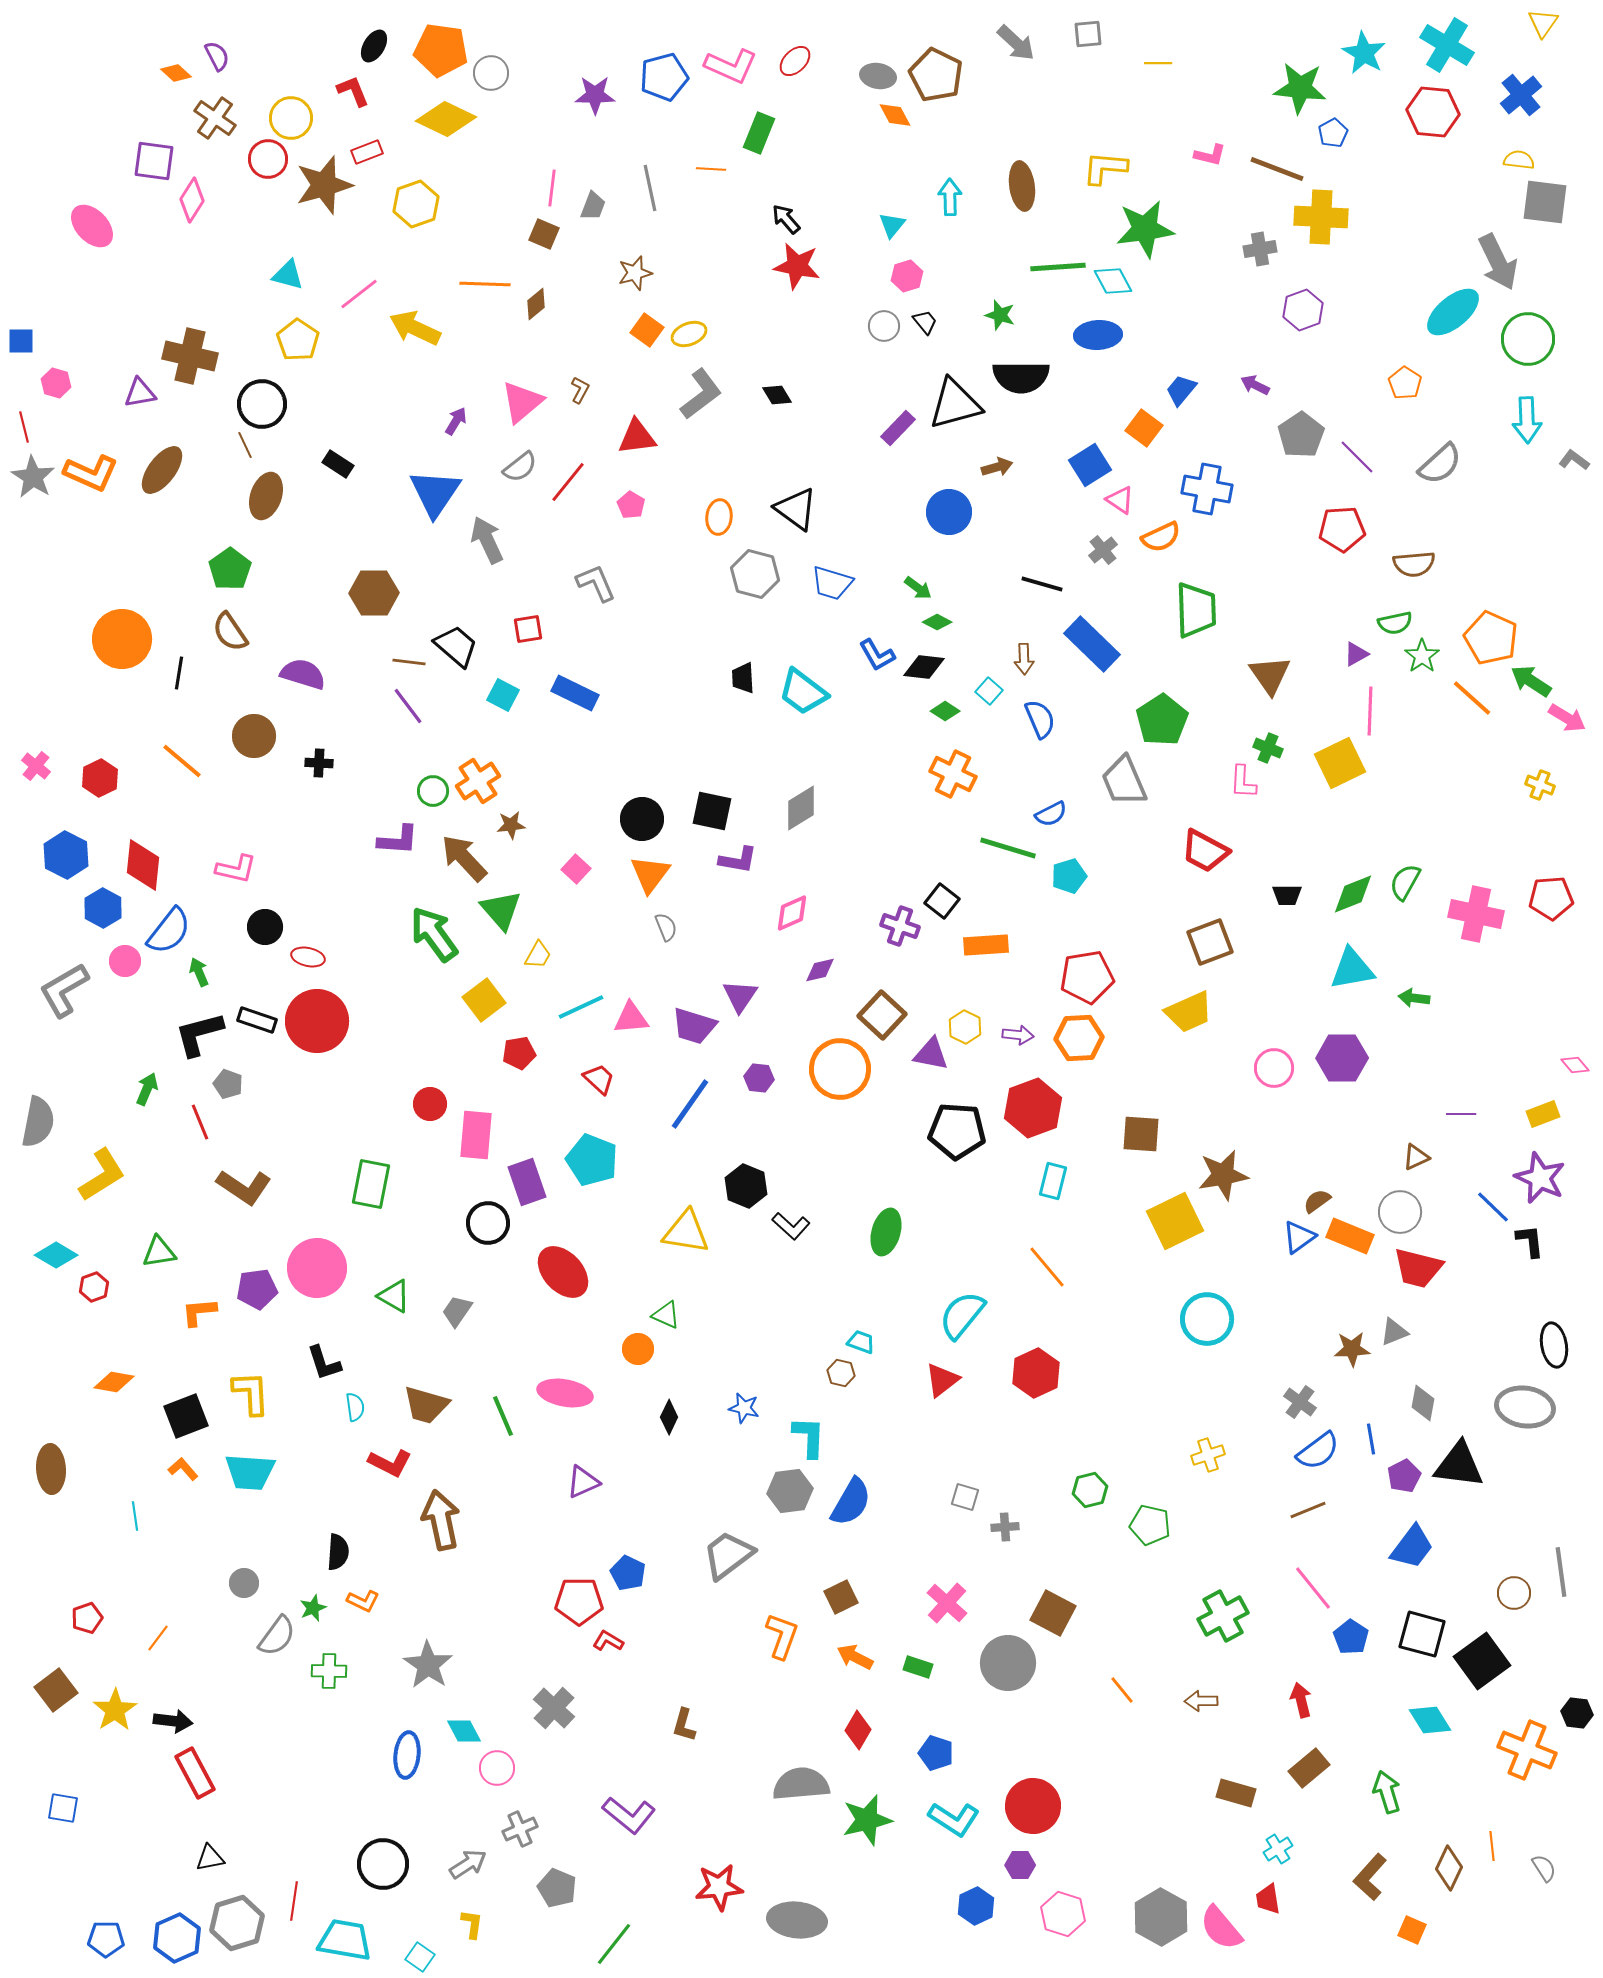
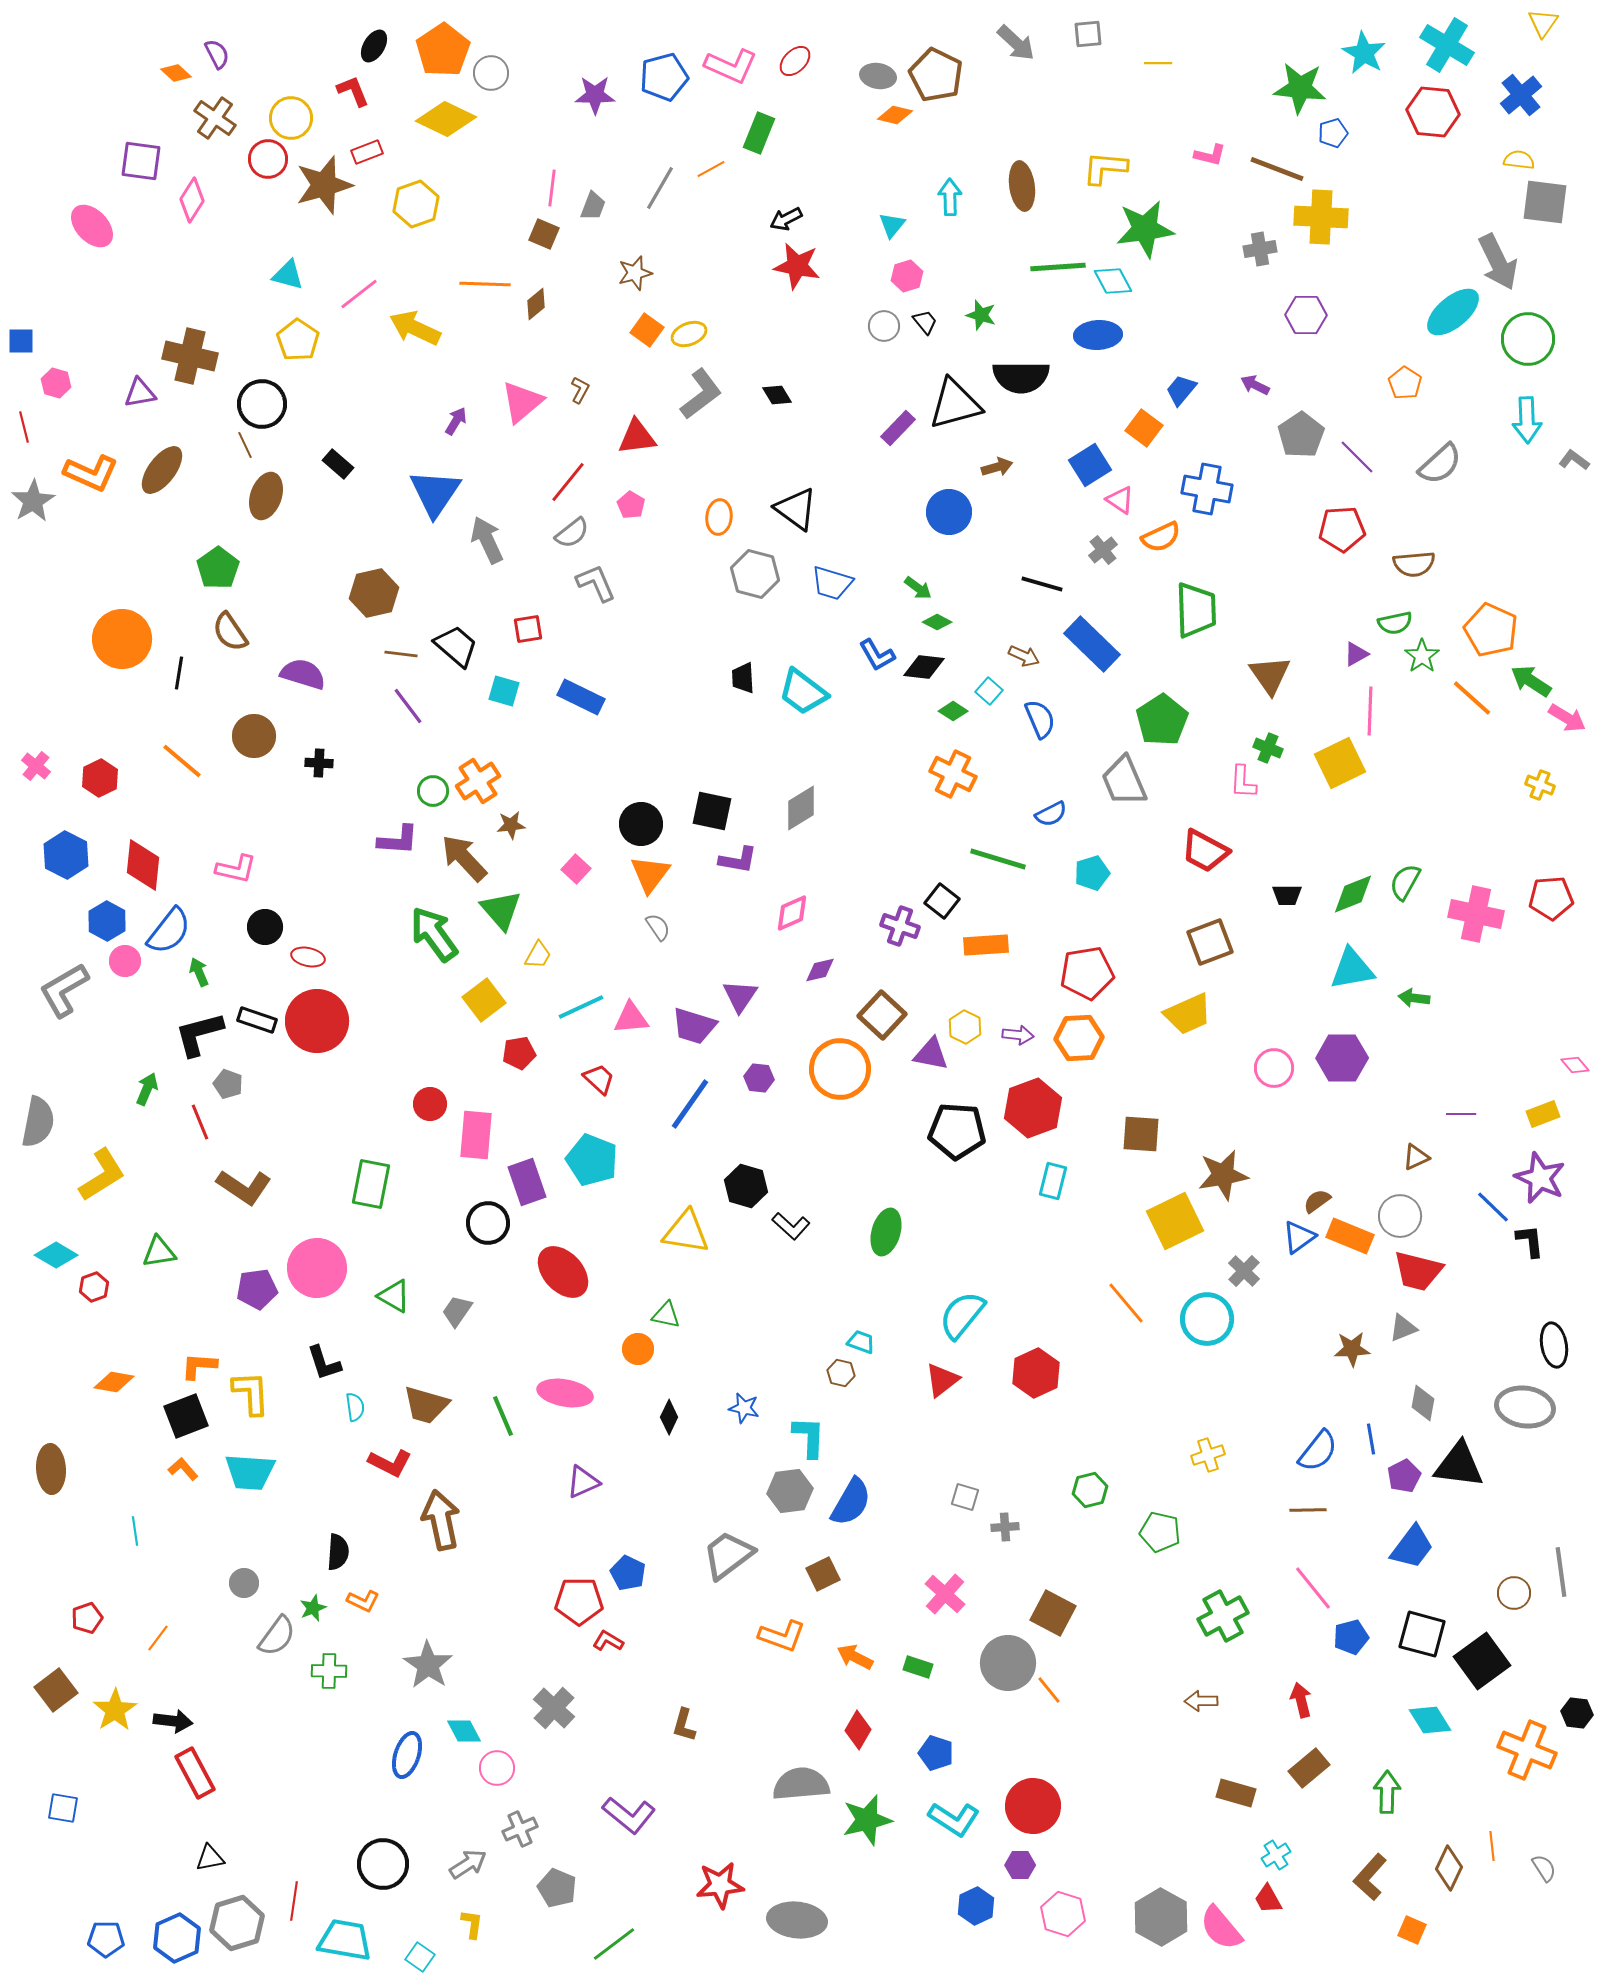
orange pentagon at (441, 50): moved 2 px right; rotated 30 degrees clockwise
purple semicircle at (217, 56): moved 2 px up
orange diamond at (895, 115): rotated 48 degrees counterclockwise
blue pentagon at (1333, 133): rotated 12 degrees clockwise
purple square at (154, 161): moved 13 px left
orange line at (711, 169): rotated 32 degrees counterclockwise
gray line at (650, 188): moved 10 px right; rotated 42 degrees clockwise
black arrow at (786, 219): rotated 76 degrees counterclockwise
purple hexagon at (1303, 310): moved 3 px right, 5 px down; rotated 21 degrees clockwise
green star at (1000, 315): moved 19 px left
black rectangle at (338, 464): rotated 8 degrees clockwise
gray semicircle at (520, 467): moved 52 px right, 66 px down
gray star at (33, 477): moved 24 px down; rotated 9 degrees clockwise
green pentagon at (230, 569): moved 12 px left, 1 px up
brown hexagon at (374, 593): rotated 12 degrees counterclockwise
orange pentagon at (1491, 638): moved 8 px up
brown arrow at (1024, 659): moved 3 px up; rotated 64 degrees counterclockwise
brown line at (409, 662): moved 8 px left, 8 px up
blue rectangle at (575, 693): moved 6 px right, 4 px down
cyan square at (503, 695): moved 1 px right, 4 px up; rotated 12 degrees counterclockwise
green diamond at (945, 711): moved 8 px right
black circle at (642, 819): moved 1 px left, 5 px down
green line at (1008, 848): moved 10 px left, 11 px down
cyan pentagon at (1069, 876): moved 23 px right, 3 px up
blue hexagon at (103, 908): moved 4 px right, 13 px down
gray semicircle at (666, 927): moved 8 px left; rotated 12 degrees counterclockwise
red pentagon at (1087, 977): moved 4 px up
yellow trapezoid at (1189, 1012): moved 1 px left, 2 px down
black hexagon at (746, 1186): rotated 6 degrees counterclockwise
gray circle at (1400, 1212): moved 4 px down
orange line at (1047, 1267): moved 79 px right, 36 px down
red trapezoid at (1418, 1268): moved 3 px down
orange L-shape at (199, 1312): moved 54 px down; rotated 9 degrees clockwise
green triangle at (666, 1315): rotated 12 degrees counterclockwise
gray triangle at (1394, 1332): moved 9 px right, 4 px up
gray cross at (1300, 1402): moved 56 px left, 131 px up; rotated 8 degrees clockwise
blue semicircle at (1318, 1451): rotated 15 degrees counterclockwise
brown line at (1308, 1510): rotated 21 degrees clockwise
cyan line at (135, 1516): moved 15 px down
green pentagon at (1150, 1525): moved 10 px right, 7 px down
brown square at (841, 1597): moved 18 px left, 23 px up
pink cross at (947, 1603): moved 2 px left, 9 px up
orange L-shape at (782, 1636): rotated 90 degrees clockwise
blue pentagon at (1351, 1637): rotated 24 degrees clockwise
orange line at (1122, 1690): moved 73 px left
blue ellipse at (407, 1755): rotated 12 degrees clockwise
green arrow at (1387, 1792): rotated 18 degrees clockwise
cyan cross at (1278, 1849): moved 2 px left, 6 px down
red star at (719, 1887): moved 1 px right, 2 px up
red trapezoid at (1268, 1899): rotated 20 degrees counterclockwise
green line at (614, 1944): rotated 15 degrees clockwise
